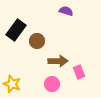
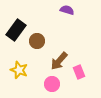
purple semicircle: moved 1 px right, 1 px up
brown arrow: moved 1 px right; rotated 132 degrees clockwise
yellow star: moved 7 px right, 14 px up
